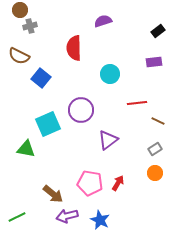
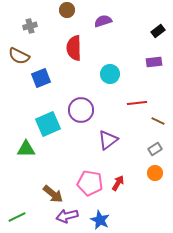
brown circle: moved 47 px right
blue square: rotated 30 degrees clockwise
green triangle: rotated 12 degrees counterclockwise
